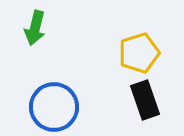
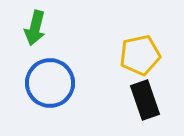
yellow pentagon: moved 1 px right, 2 px down; rotated 6 degrees clockwise
blue circle: moved 4 px left, 24 px up
